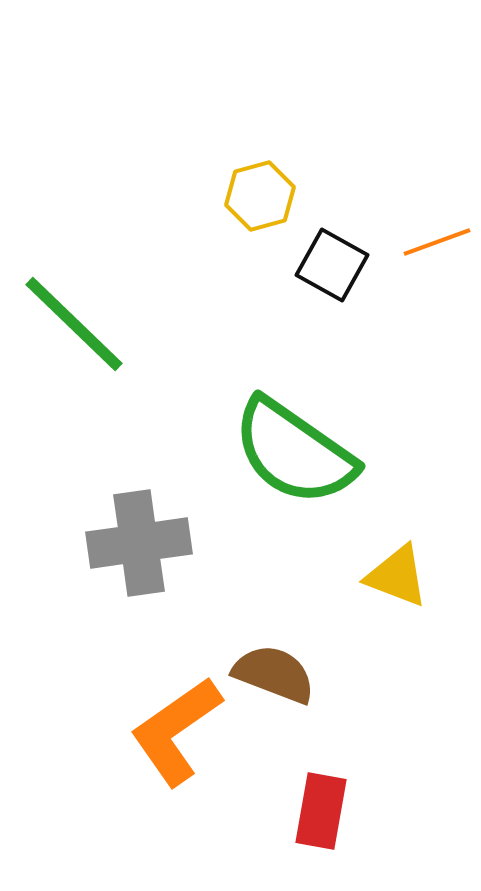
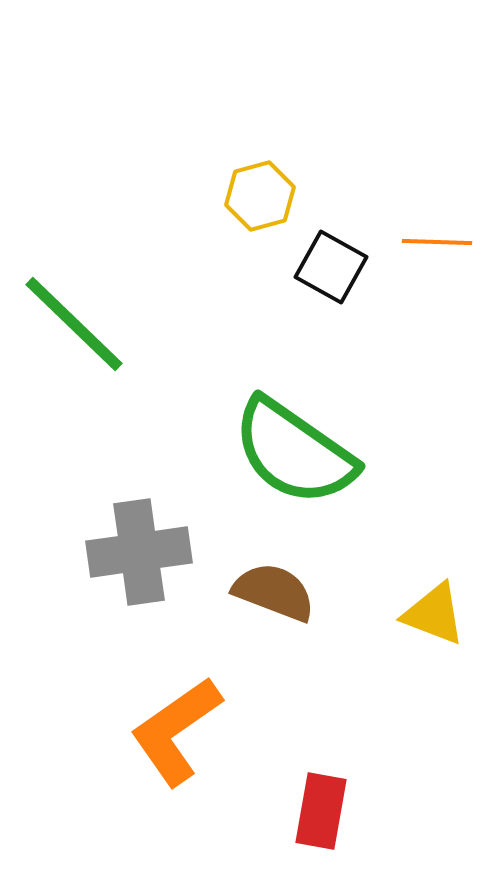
orange line: rotated 22 degrees clockwise
black square: moved 1 px left, 2 px down
gray cross: moved 9 px down
yellow triangle: moved 37 px right, 38 px down
brown semicircle: moved 82 px up
